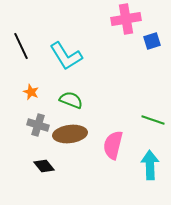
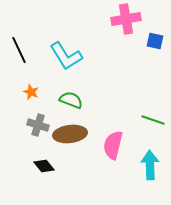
blue square: moved 3 px right; rotated 30 degrees clockwise
black line: moved 2 px left, 4 px down
